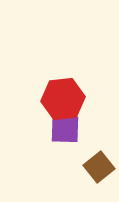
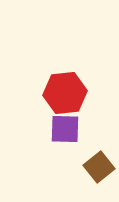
red hexagon: moved 2 px right, 6 px up
